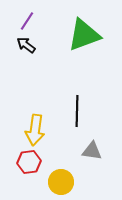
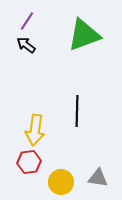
gray triangle: moved 6 px right, 27 px down
